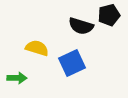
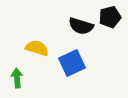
black pentagon: moved 1 px right, 2 px down
green arrow: rotated 96 degrees counterclockwise
